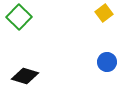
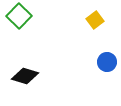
yellow square: moved 9 px left, 7 px down
green square: moved 1 px up
